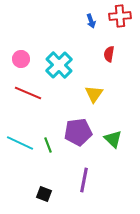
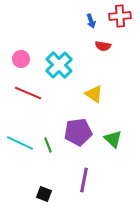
red semicircle: moved 6 px left, 8 px up; rotated 91 degrees counterclockwise
yellow triangle: rotated 30 degrees counterclockwise
